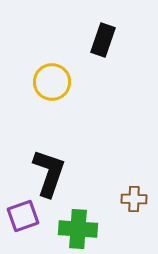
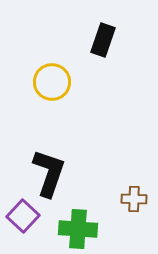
purple square: rotated 28 degrees counterclockwise
